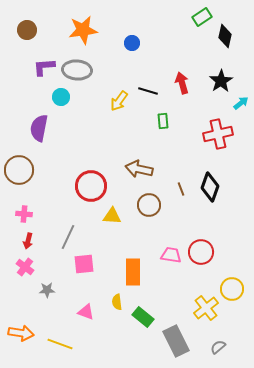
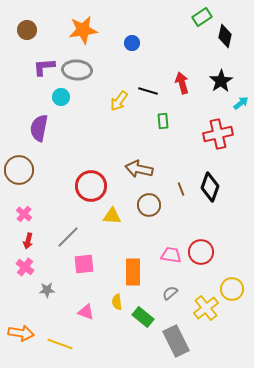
pink cross at (24, 214): rotated 35 degrees clockwise
gray line at (68, 237): rotated 20 degrees clockwise
gray semicircle at (218, 347): moved 48 px left, 54 px up
